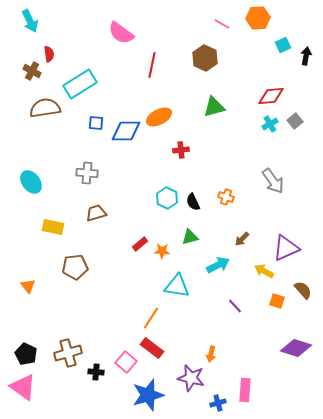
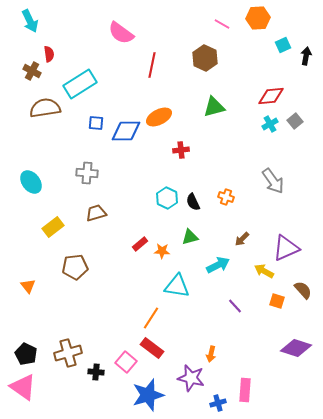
yellow rectangle at (53, 227): rotated 50 degrees counterclockwise
